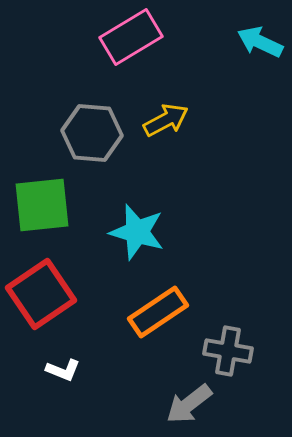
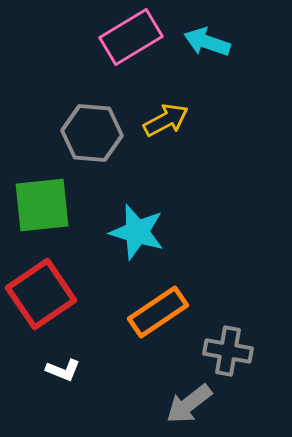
cyan arrow: moved 53 px left; rotated 6 degrees counterclockwise
